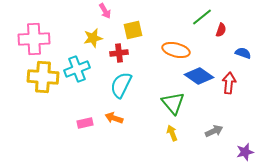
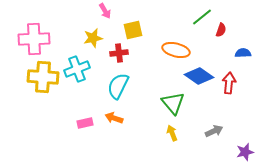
blue semicircle: rotated 21 degrees counterclockwise
cyan semicircle: moved 3 px left, 1 px down
